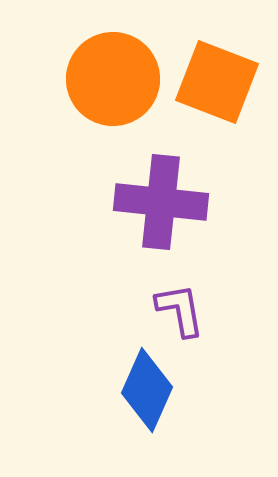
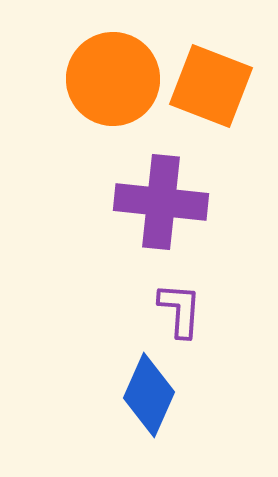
orange square: moved 6 px left, 4 px down
purple L-shape: rotated 14 degrees clockwise
blue diamond: moved 2 px right, 5 px down
